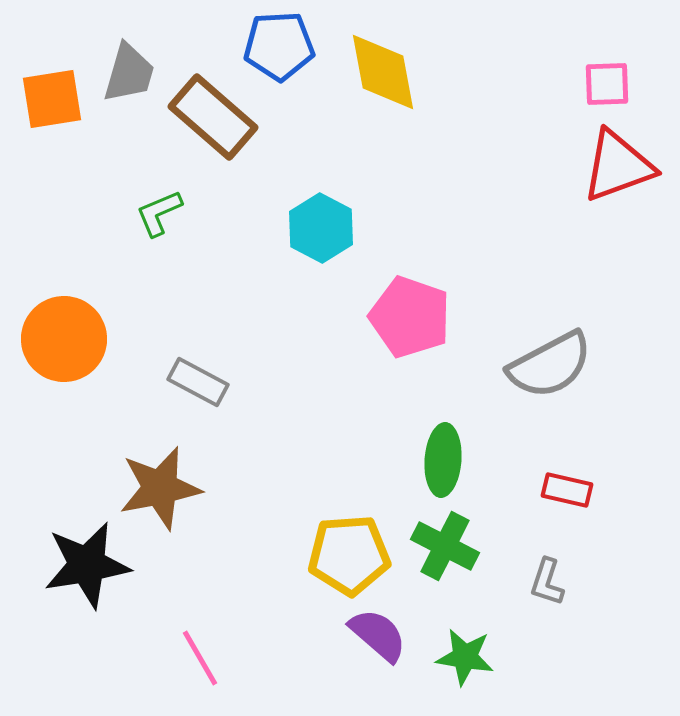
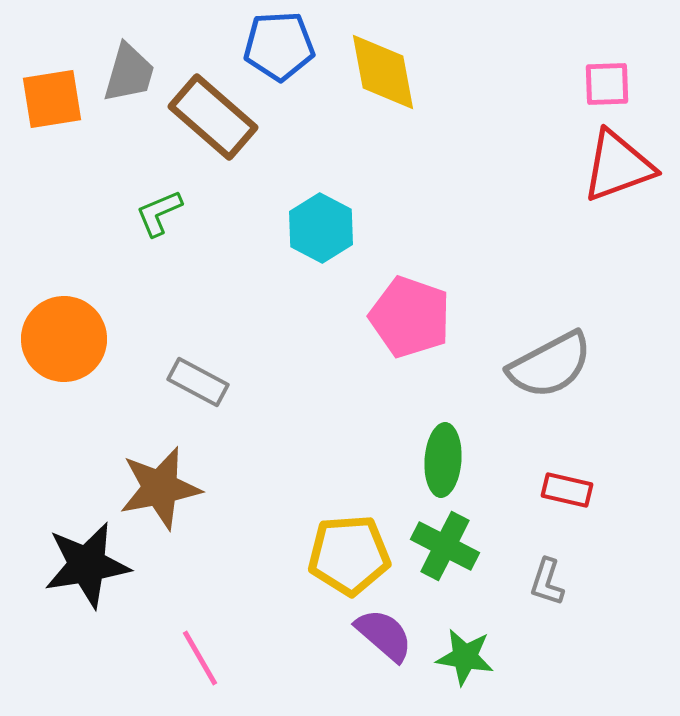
purple semicircle: moved 6 px right
